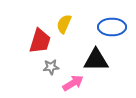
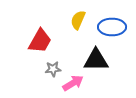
yellow semicircle: moved 14 px right, 4 px up
red trapezoid: rotated 12 degrees clockwise
gray star: moved 2 px right, 2 px down
